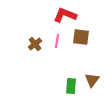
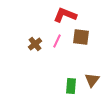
pink line: rotated 16 degrees clockwise
